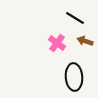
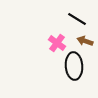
black line: moved 2 px right, 1 px down
black ellipse: moved 11 px up
